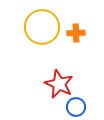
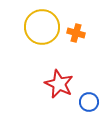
orange cross: rotated 18 degrees clockwise
blue circle: moved 13 px right, 5 px up
